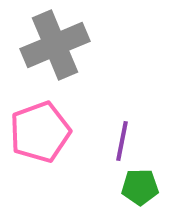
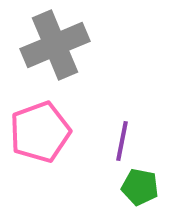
green pentagon: rotated 12 degrees clockwise
